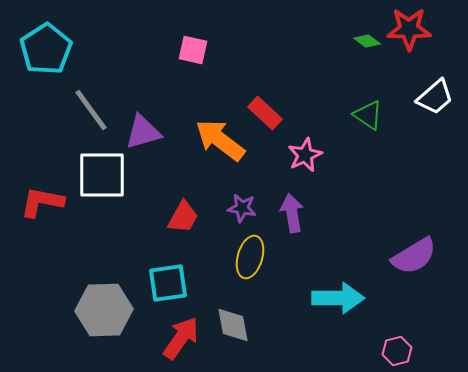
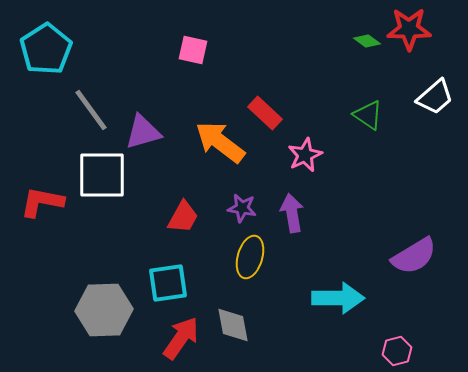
orange arrow: moved 2 px down
